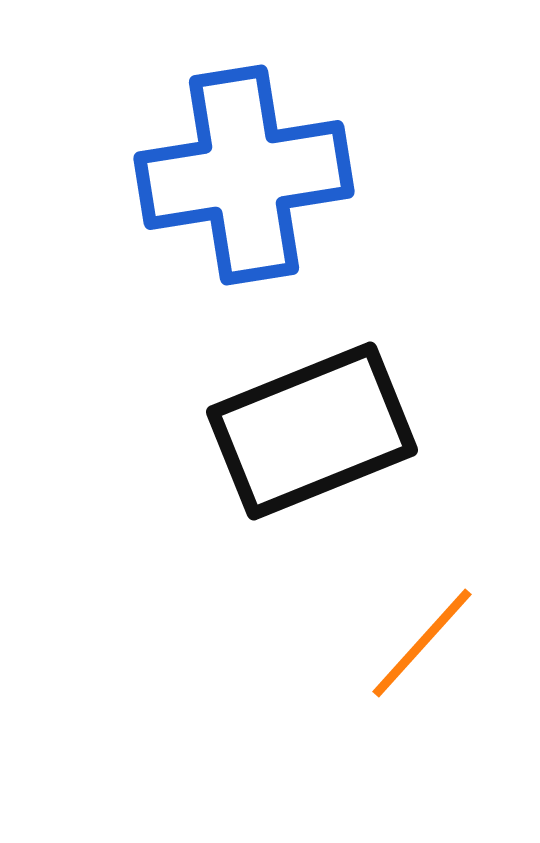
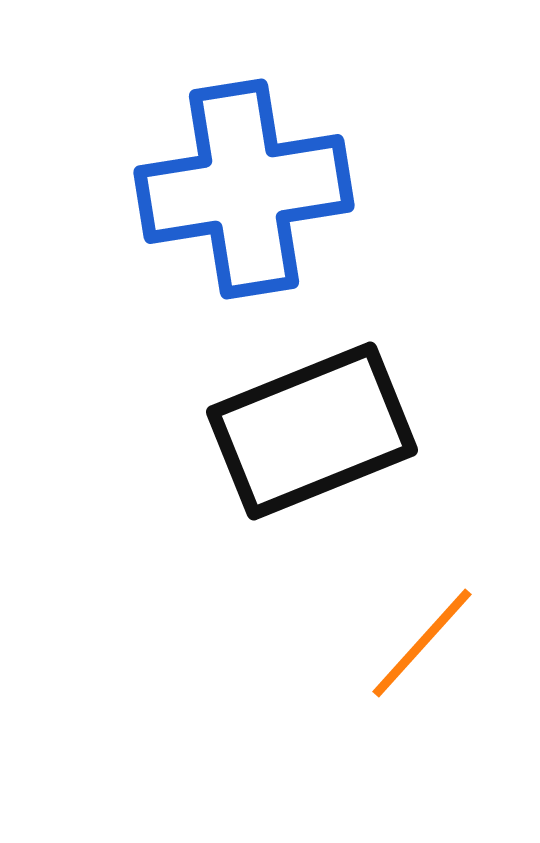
blue cross: moved 14 px down
